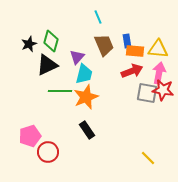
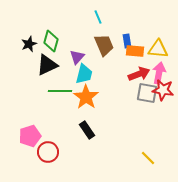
red arrow: moved 7 px right, 3 px down
orange star: rotated 15 degrees counterclockwise
